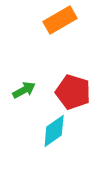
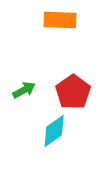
orange rectangle: rotated 32 degrees clockwise
red pentagon: rotated 20 degrees clockwise
